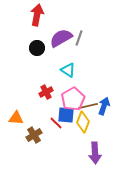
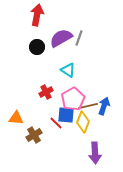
black circle: moved 1 px up
